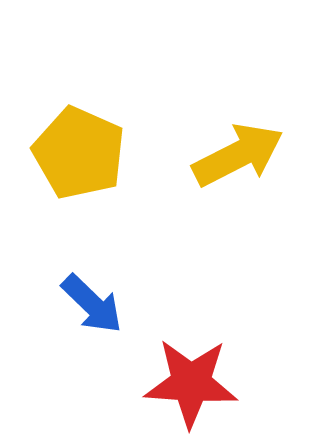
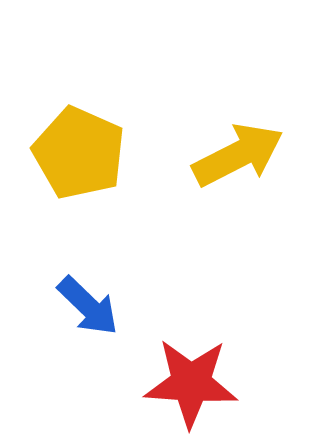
blue arrow: moved 4 px left, 2 px down
